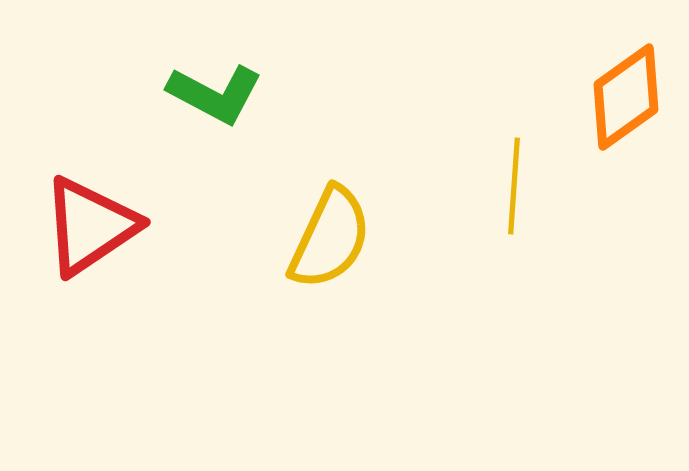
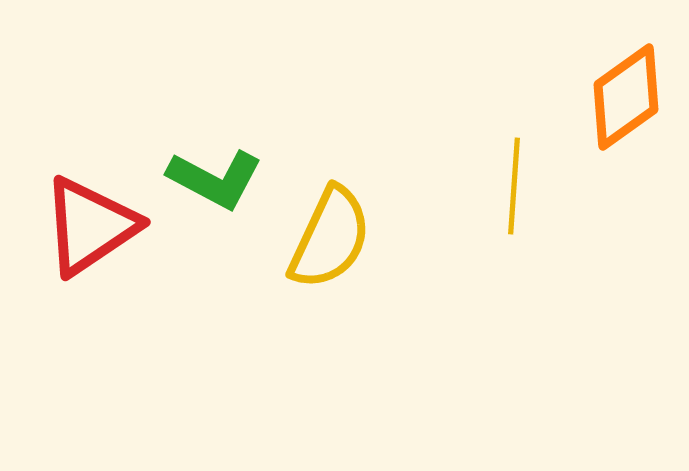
green L-shape: moved 85 px down
